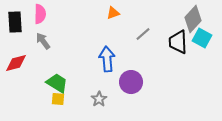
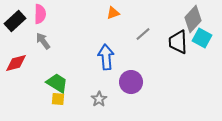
black rectangle: moved 1 px up; rotated 50 degrees clockwise
blue arrow: moved 1 px left, 2 px up
